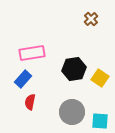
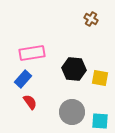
brown cross: rotated 16 degrees counterclockwise
black hexagon: rotated 15 degrees clockwise
yellow square: rotated 24 degrees counterclockwise
red semicircle: rotated 133 degrees clockwise
